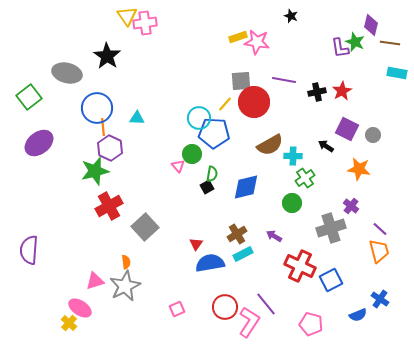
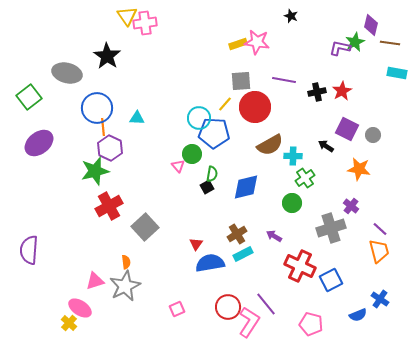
yellow rectangle at (238, 37): moved 7 px down
green star at (355, 42): rotated 24 degrees clockwise
purple L-shape at (340, 48): rotated 110 degrees clockwise
red circle at (254, 102): moved 1 px right, 5 px down
red circle at (225, 307): moved 3 px right
